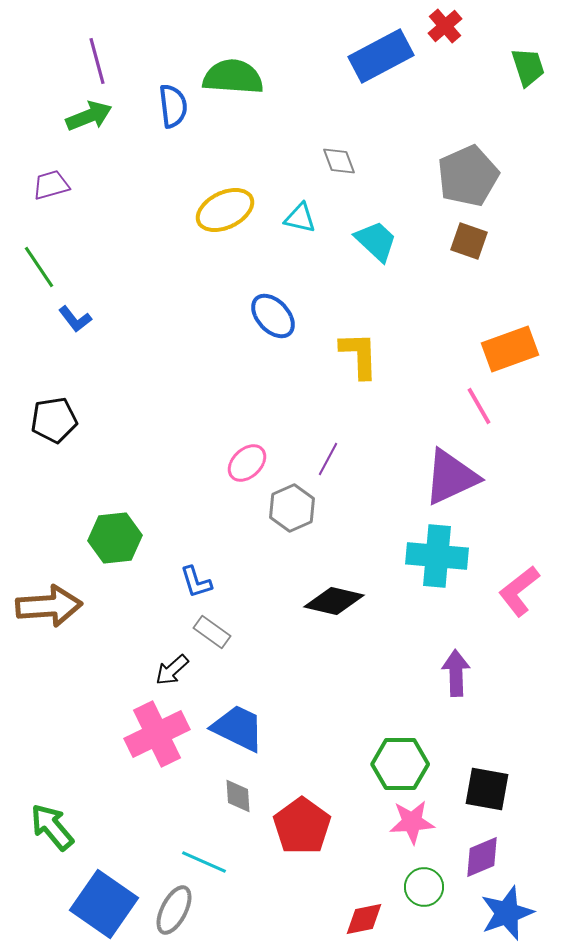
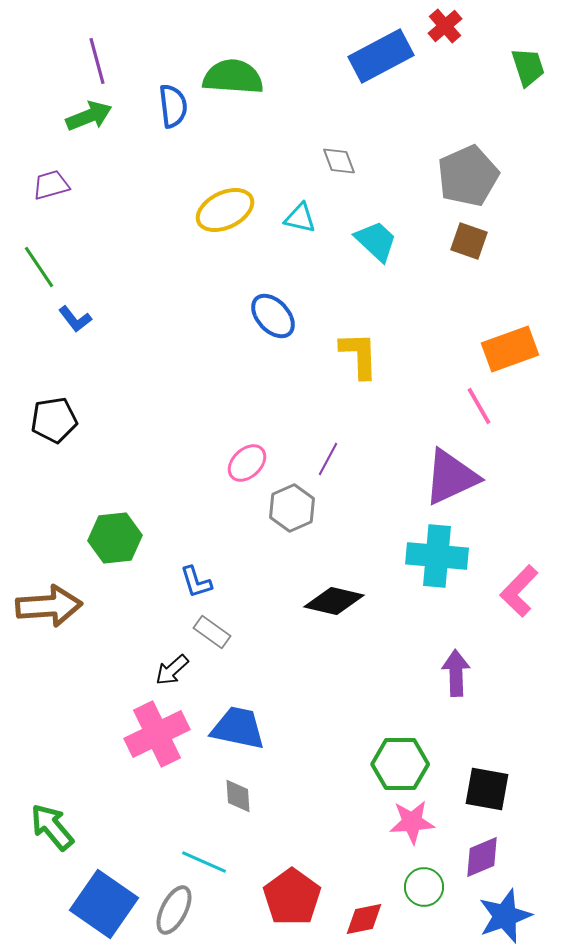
pink L-shape at (519, 591): rotated 8 degrees counterclockwise
blue trapezoid at (238, 728): rotated 14 degrees counterclockwise
red pentagon at (302, 826): moved 10 px left, 71 px down
blue star at (507, 913): moved 2 px left, 3 px down
